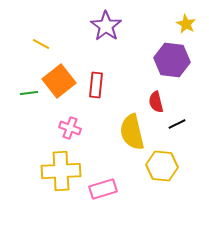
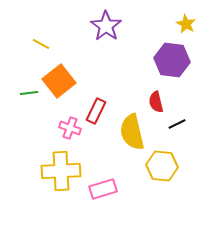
red rectangle: moved 26 px down; rotated 20 degrees clockwise
